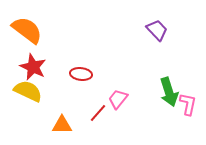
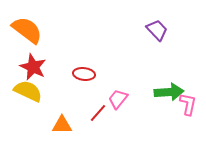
red ellipse: moved 3 px right
green arrow: rotated 76 degrees counterclockwise
